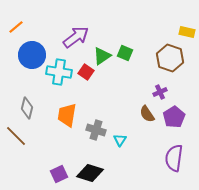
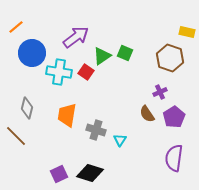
blue circle: moved 2 px up
